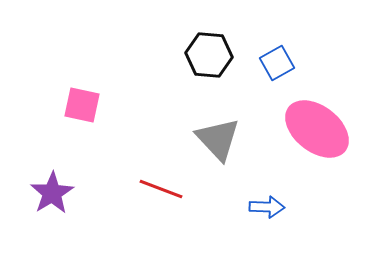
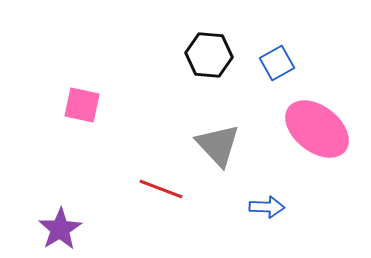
gray triangle: moved 6 px down
purple star: moved 8 px right, 36 px down
